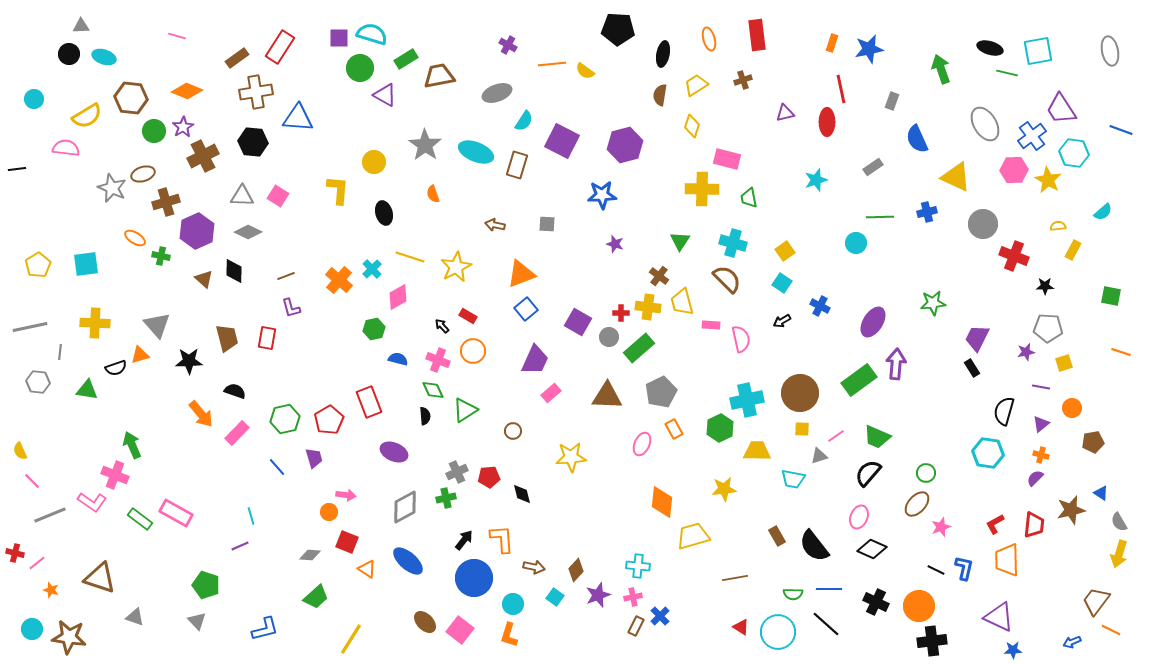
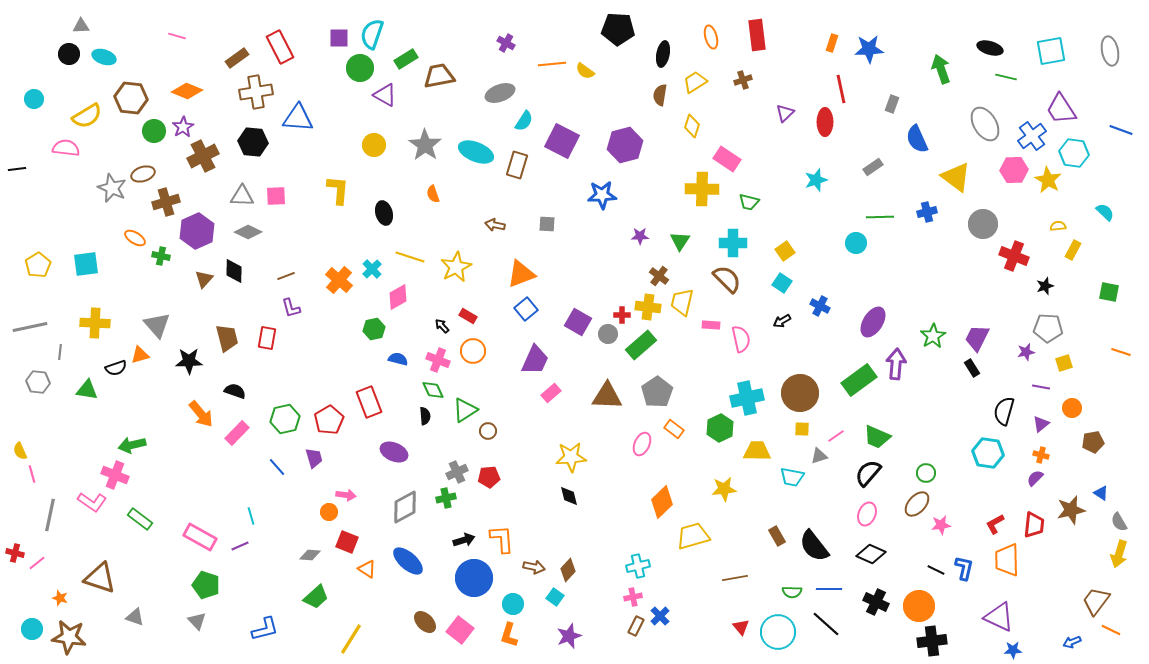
cyan semicircle at (372, 34): rotated 88 degrees counterclockwise
orange ellipse at (709, 39): moved 2 px right, 2 px up
purple cross at (508, 45): moved 2 px left, 2 px up
red rectangle at (280, 47): rotated 60 degrees counterclockwise
blue star at (869, 49): rotated 8 degrees clockwise
cyan square at (1038, 51): moved 13 px right
green line at (1007, 73): moved 1 px left, 4 px down
yellow trapezoid at (696, 85): moved 1 px left, 3 px up
gray ellipse at (497, 93): moved 3 px right
gray rectangle at (892, 101): moved 3 px down
purple triangle at (785, 113): rotated 30 degrees counterclockwise
red ellipse at (827, 122): moved 2 px left
pink rectangle at (727, 159): rotated 20 degrees clockwise
yellow circle at (374, 162): moved 17 px up
yellow triangle at (956, 177): rotated 12 degrees clockwise
pink square at (278, 196): moved 2 px left; rotated 35 degrees counterclockwise
green trapezoid at (749, 198): moved 4 px down; rotated 65 degrees counterclockwise
cyan semicircle at (1103, 212): moved 2 px right; rotated 96 degrees counterclockwise
cyan cross at (733, 243): rotated 16 degrees counterclockwise
purple star at (615, 244): moved 25 px right, 8 px up; rotated 18 degrees counterclockwise
brown triangle at (204, 279): rotated 30 degrees clockwise
black star at (1045, 286): rotated 18 degrees counterclockwise
green square at (1111, 296): moved 2 px left, 4 px up
yellow trapezoid at (682, 302): rotated 28 degrees clockwise
green star at (933, 303): moved 33 px down; rotated 25 degrees counterclockwise
red cross at (621, 313): moved 1 px right, 2 px down
gray circle at (609, 337): moved 1 px left, 3 px up
green rectangle at (639, 348): moved 2 px right, 3 px up
gray pentagon at (661, 392): moved 4 px left; rotated 8 degrees counterclockwise
cyan cross at (747, 400): moved 2 px up
orange rectangle at (674, 429): rotated 24 degrees counterclockwise
brown circle at (513, 431): moved 25 px left
green arrow at (132, 445): rotated 80 degrees counterclockwise
cyan trapezoid at (793, 479): moved 1 px left, 2 px up
pink line at (32, 481): moved 7 px up; rotated 30 degrees clockwise
black diamond at (522, 494): moved 47 px right, 2 px down
orange diamond at (662, 502): rotated 40 degrees clockwise
pink rectangle at (176, 513): moved 24 px right, 24 px down
gray line at (50, 515): rotated 56 degrees counterclockwise
pink ellipse at (859, 517): moved 8 px right, 3 px up
pink star at (941, 527): moved 2 px up; rotated 12 degrees clockwise
black arrow at (464, 540): rotated 35 degrees clockwise
black diamond at (872, 549): moved 1 px left, 5 px down
cyan cross at (638, 566): rotated 20 degrees counterclockwise
brown diamond at (576, 570): moved 8 px left
orange star at (51, 590): moved 9 px right, 8 px down
green semicircle at (793, 594): moved 1 px left, 2 px up
purple star at (598, 595): moved 29 px left, 41 px down
red triangle at (741, 627): rotated 18 degrees clockwise
